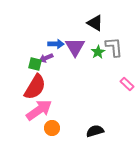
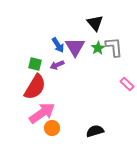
black triangle: rotated 18 degrees clockwise
blue arrow: moved 2 px right, 1 px down; rotated 56 degrees clockwise
green star: moved 4 px up
purple arrow: moved 11 px right, 7 px down
pink arrow: moved 3 px right, 3 px down
